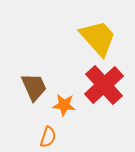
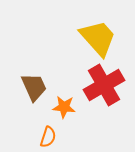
red cross: rotated 12 degrees clockwise
orange star: moved 2 px down
